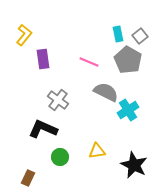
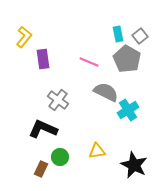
yellow L-shape: moved 2 px down
gray pentagon: moved 1 px left, 1 px up
brown rectangle: moved 13 px right, 9 px up
